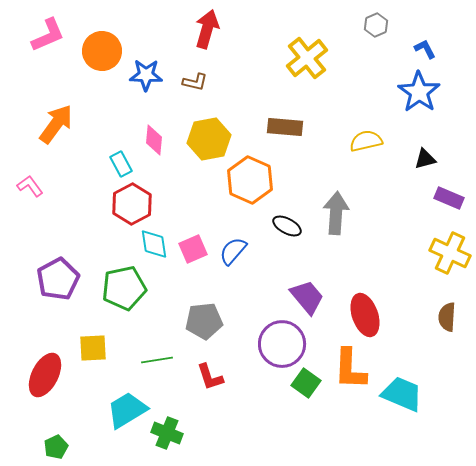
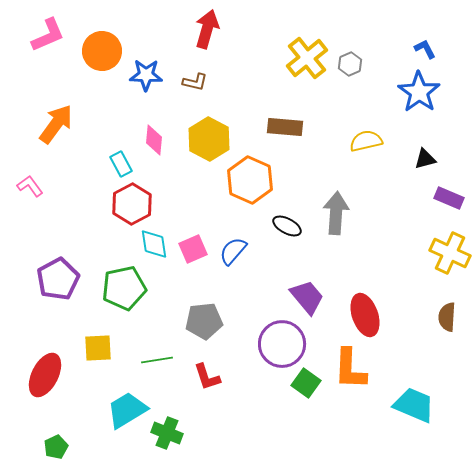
gray hexagon at (376, 25): moved 26 px left, 39 px down
yellow hexagon at (209, 139): rotated 21 degrees counterclockwise
yellow square at (93, 348): moved 5 px right
red L-shape at (210, 377): moved 3 px left
cyan trapezoid at (402, 394): moved 12 px right, 11 px down
